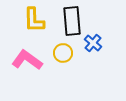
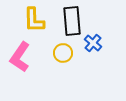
pink L-shape: moved 7 px left, 3 px up; rotated 92 degrees counterclockwise
